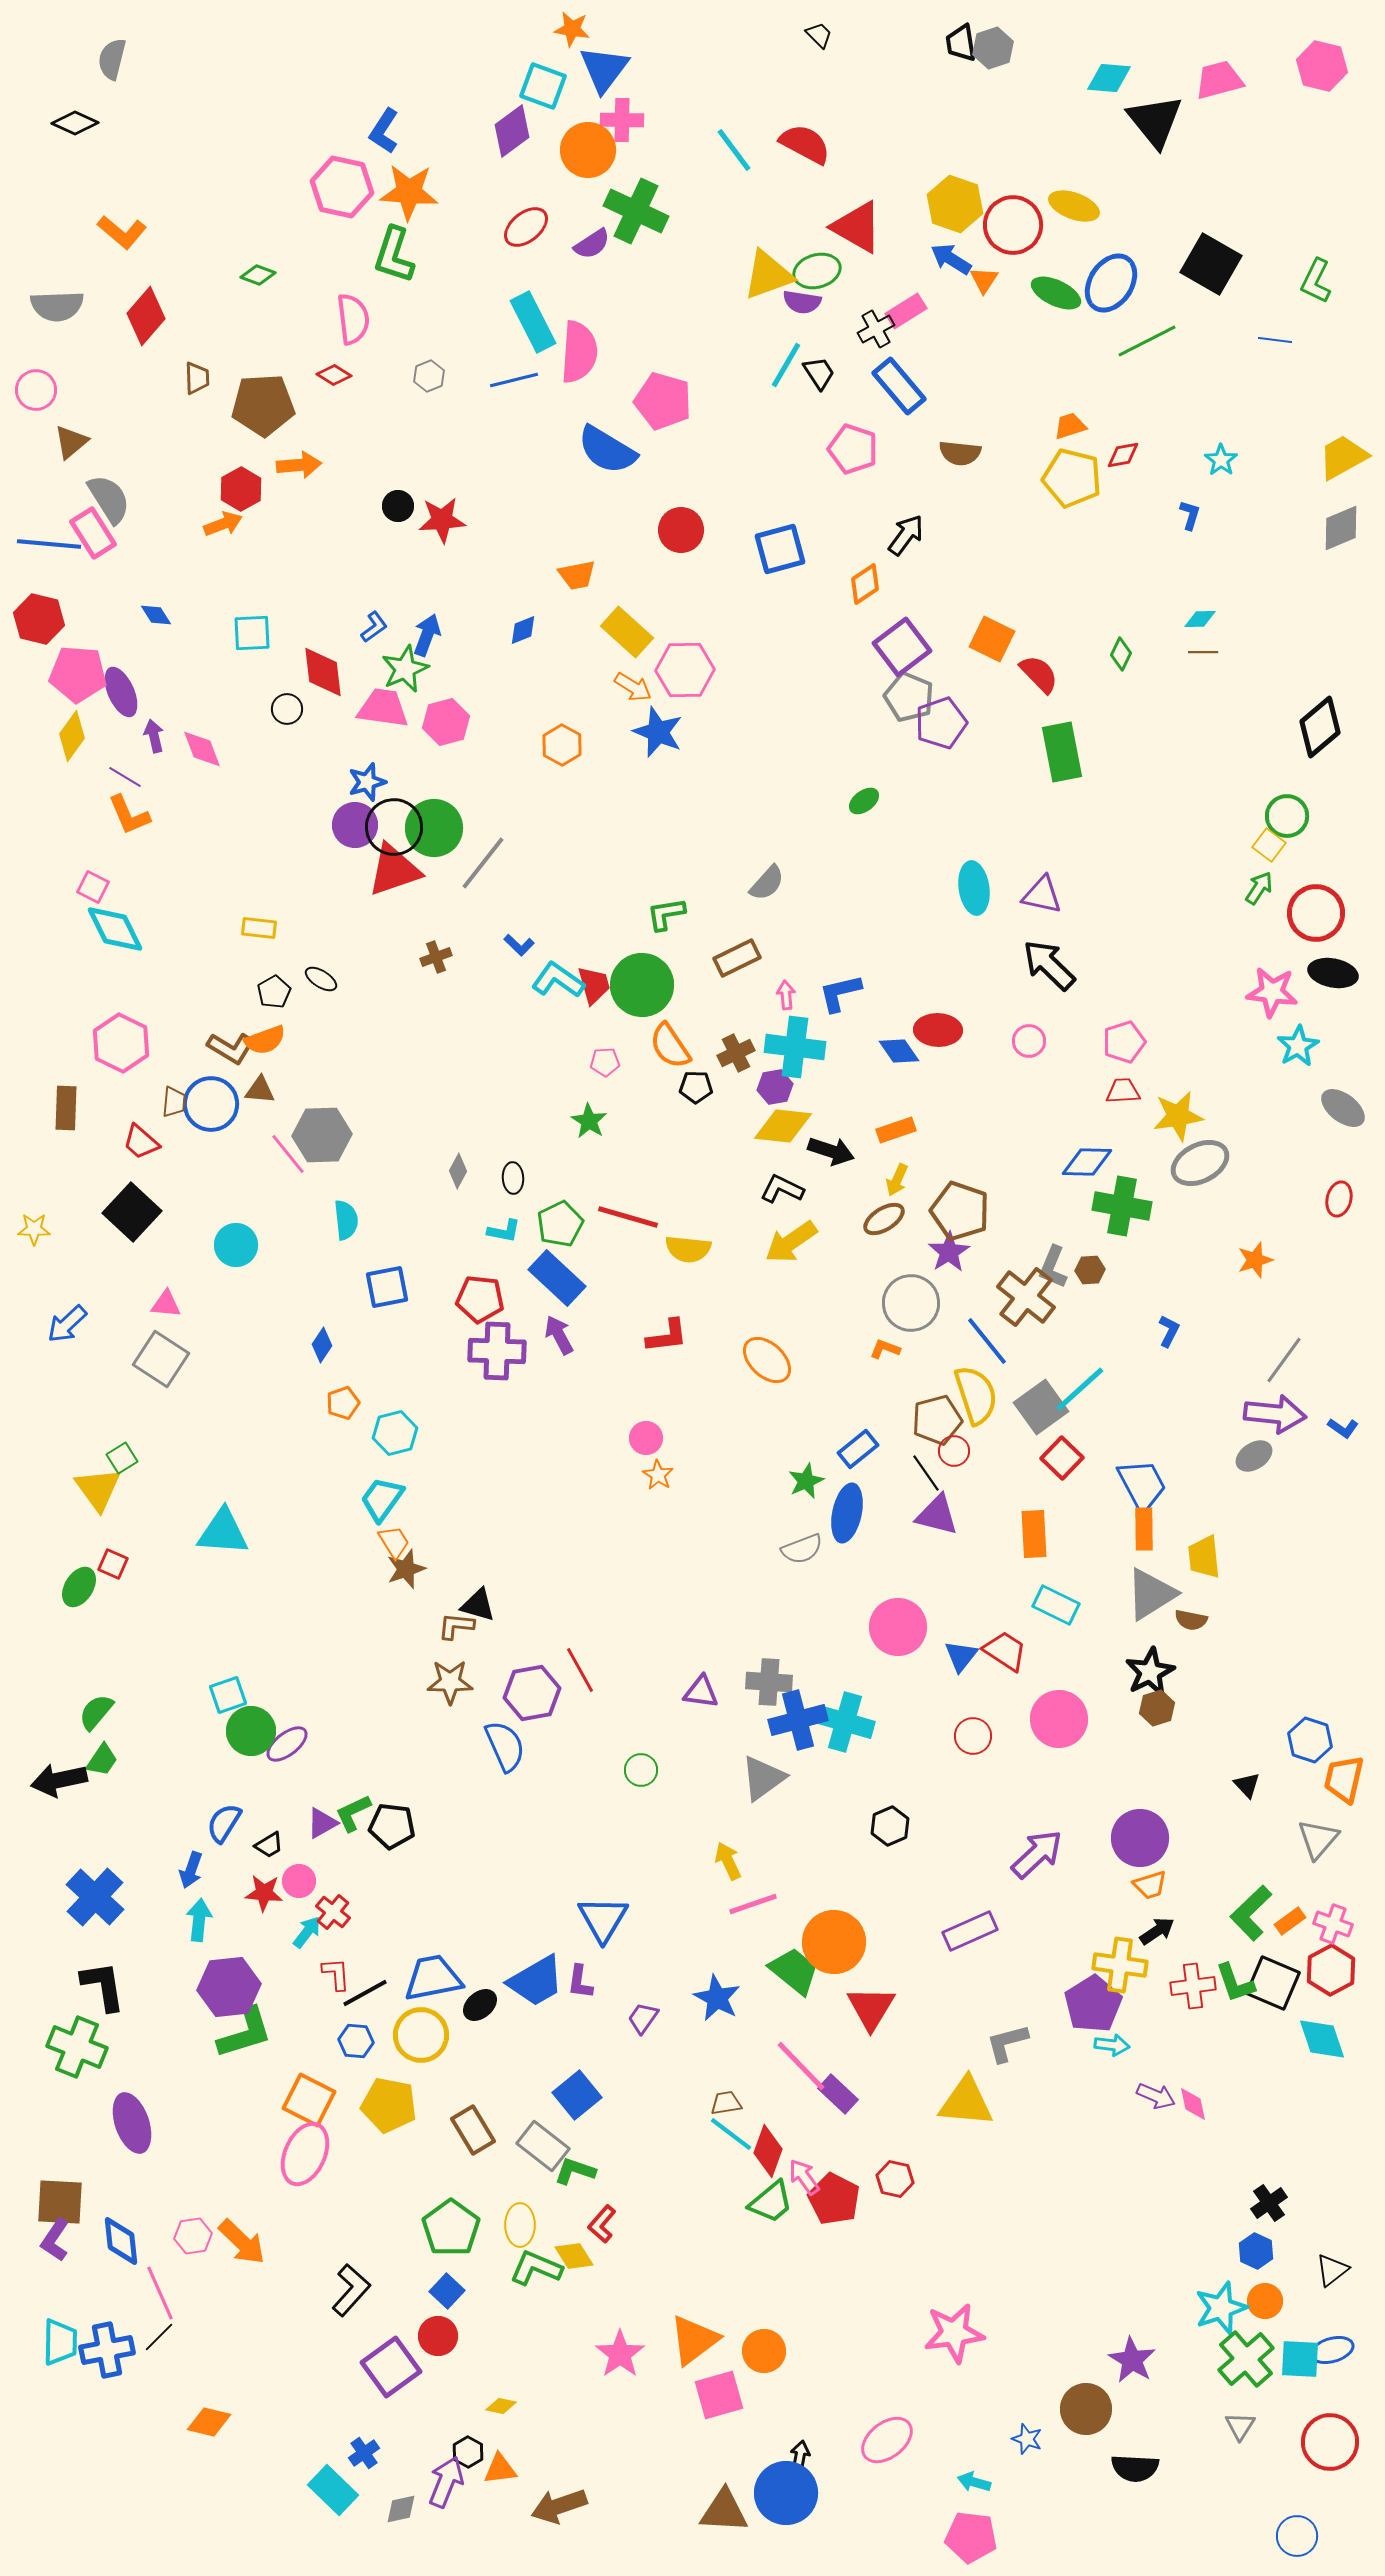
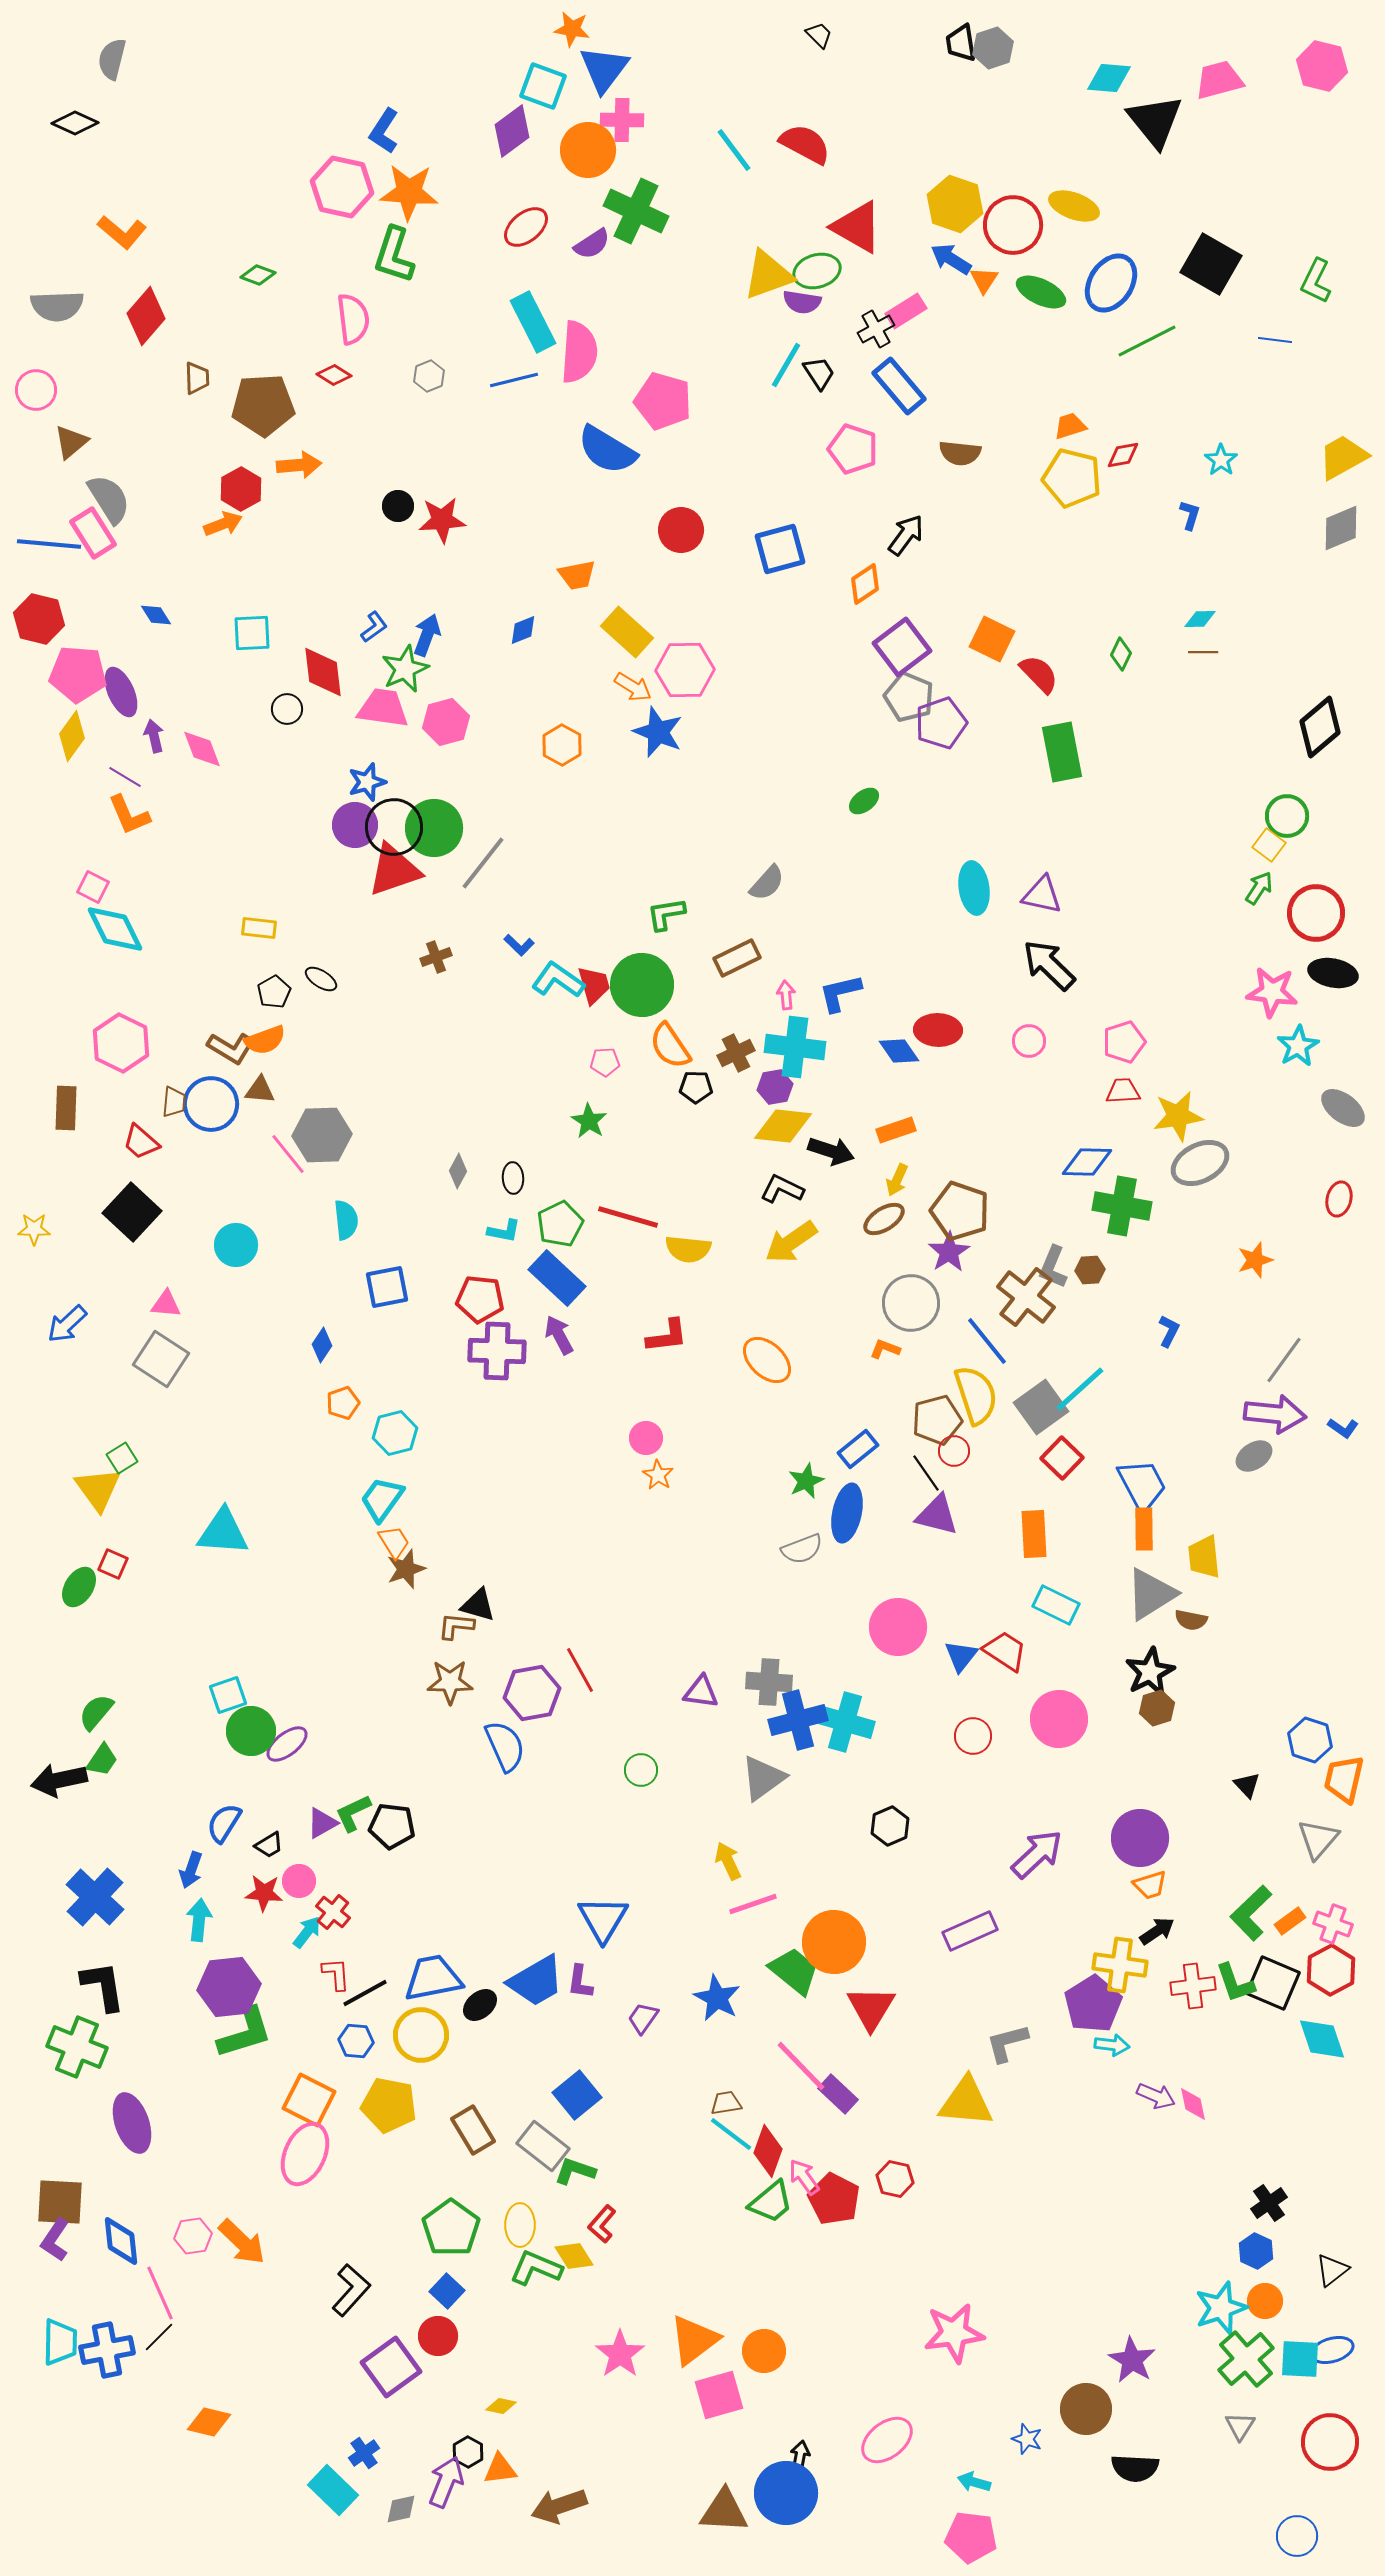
green ellipse at (1056, 293): moved 15 px left, 1 px up
